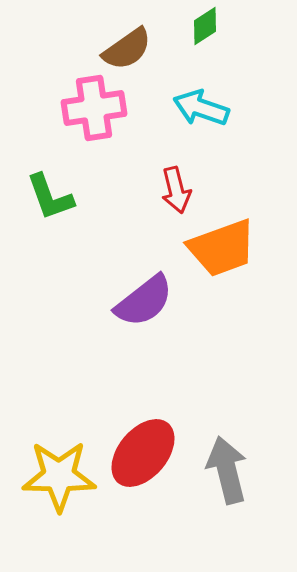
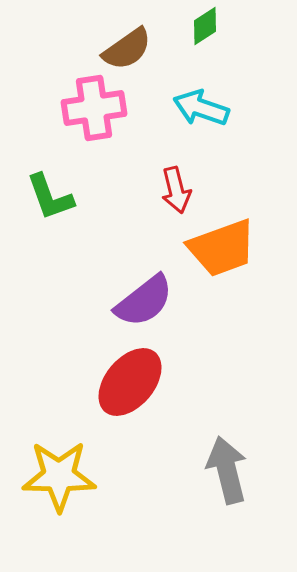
red ellipse: moved 13 px left, 71 px up
